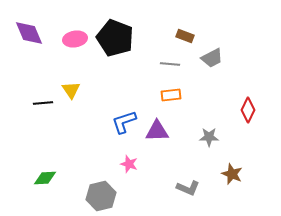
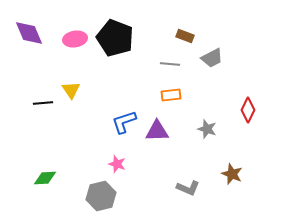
gray star: moved 2 px left, 8 px up; rotated 18 degrees clockwise
pink star: moved 12 px left
